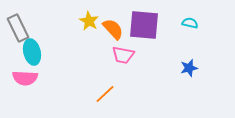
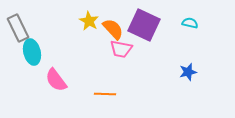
purple square: rotated 20 degrees clockwise
pink trapezoid: moved 2 px left, 6 px up
blue star: moved 1 px left, 4 px down
pink semicircle: moved 31 px right, 2 px down; rotated 50 degrees clockwise
orange line: rotated 45 degrees clockwise
